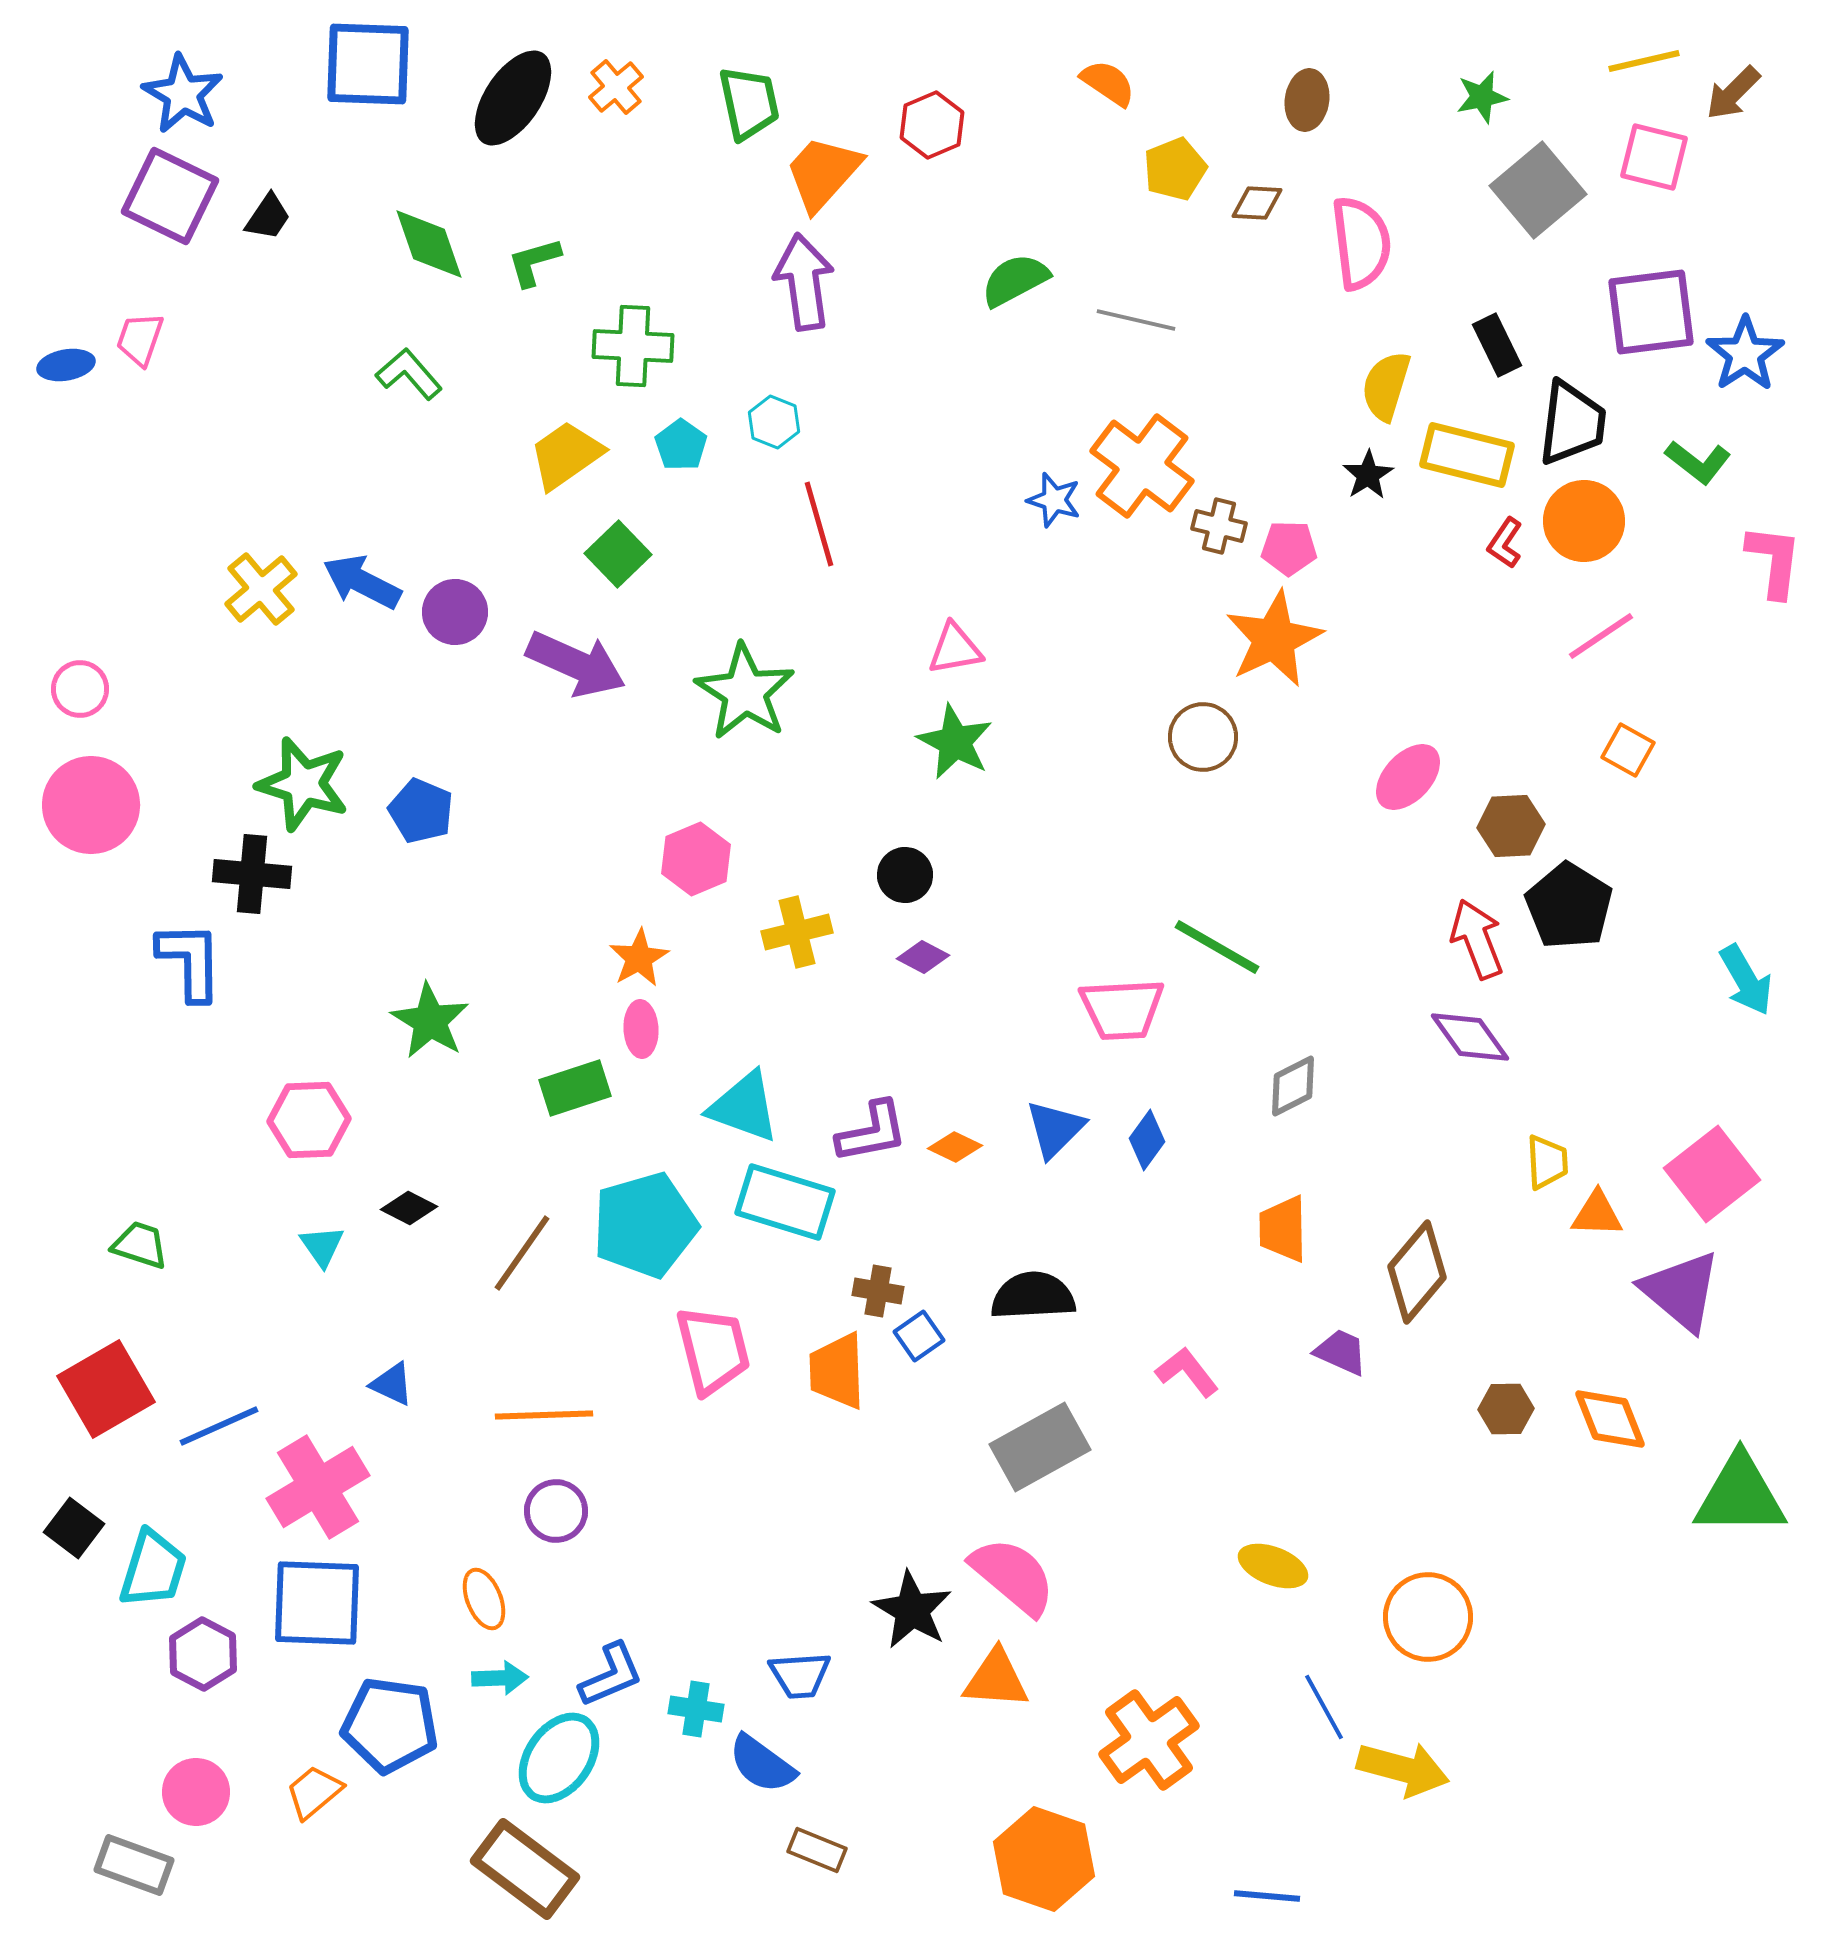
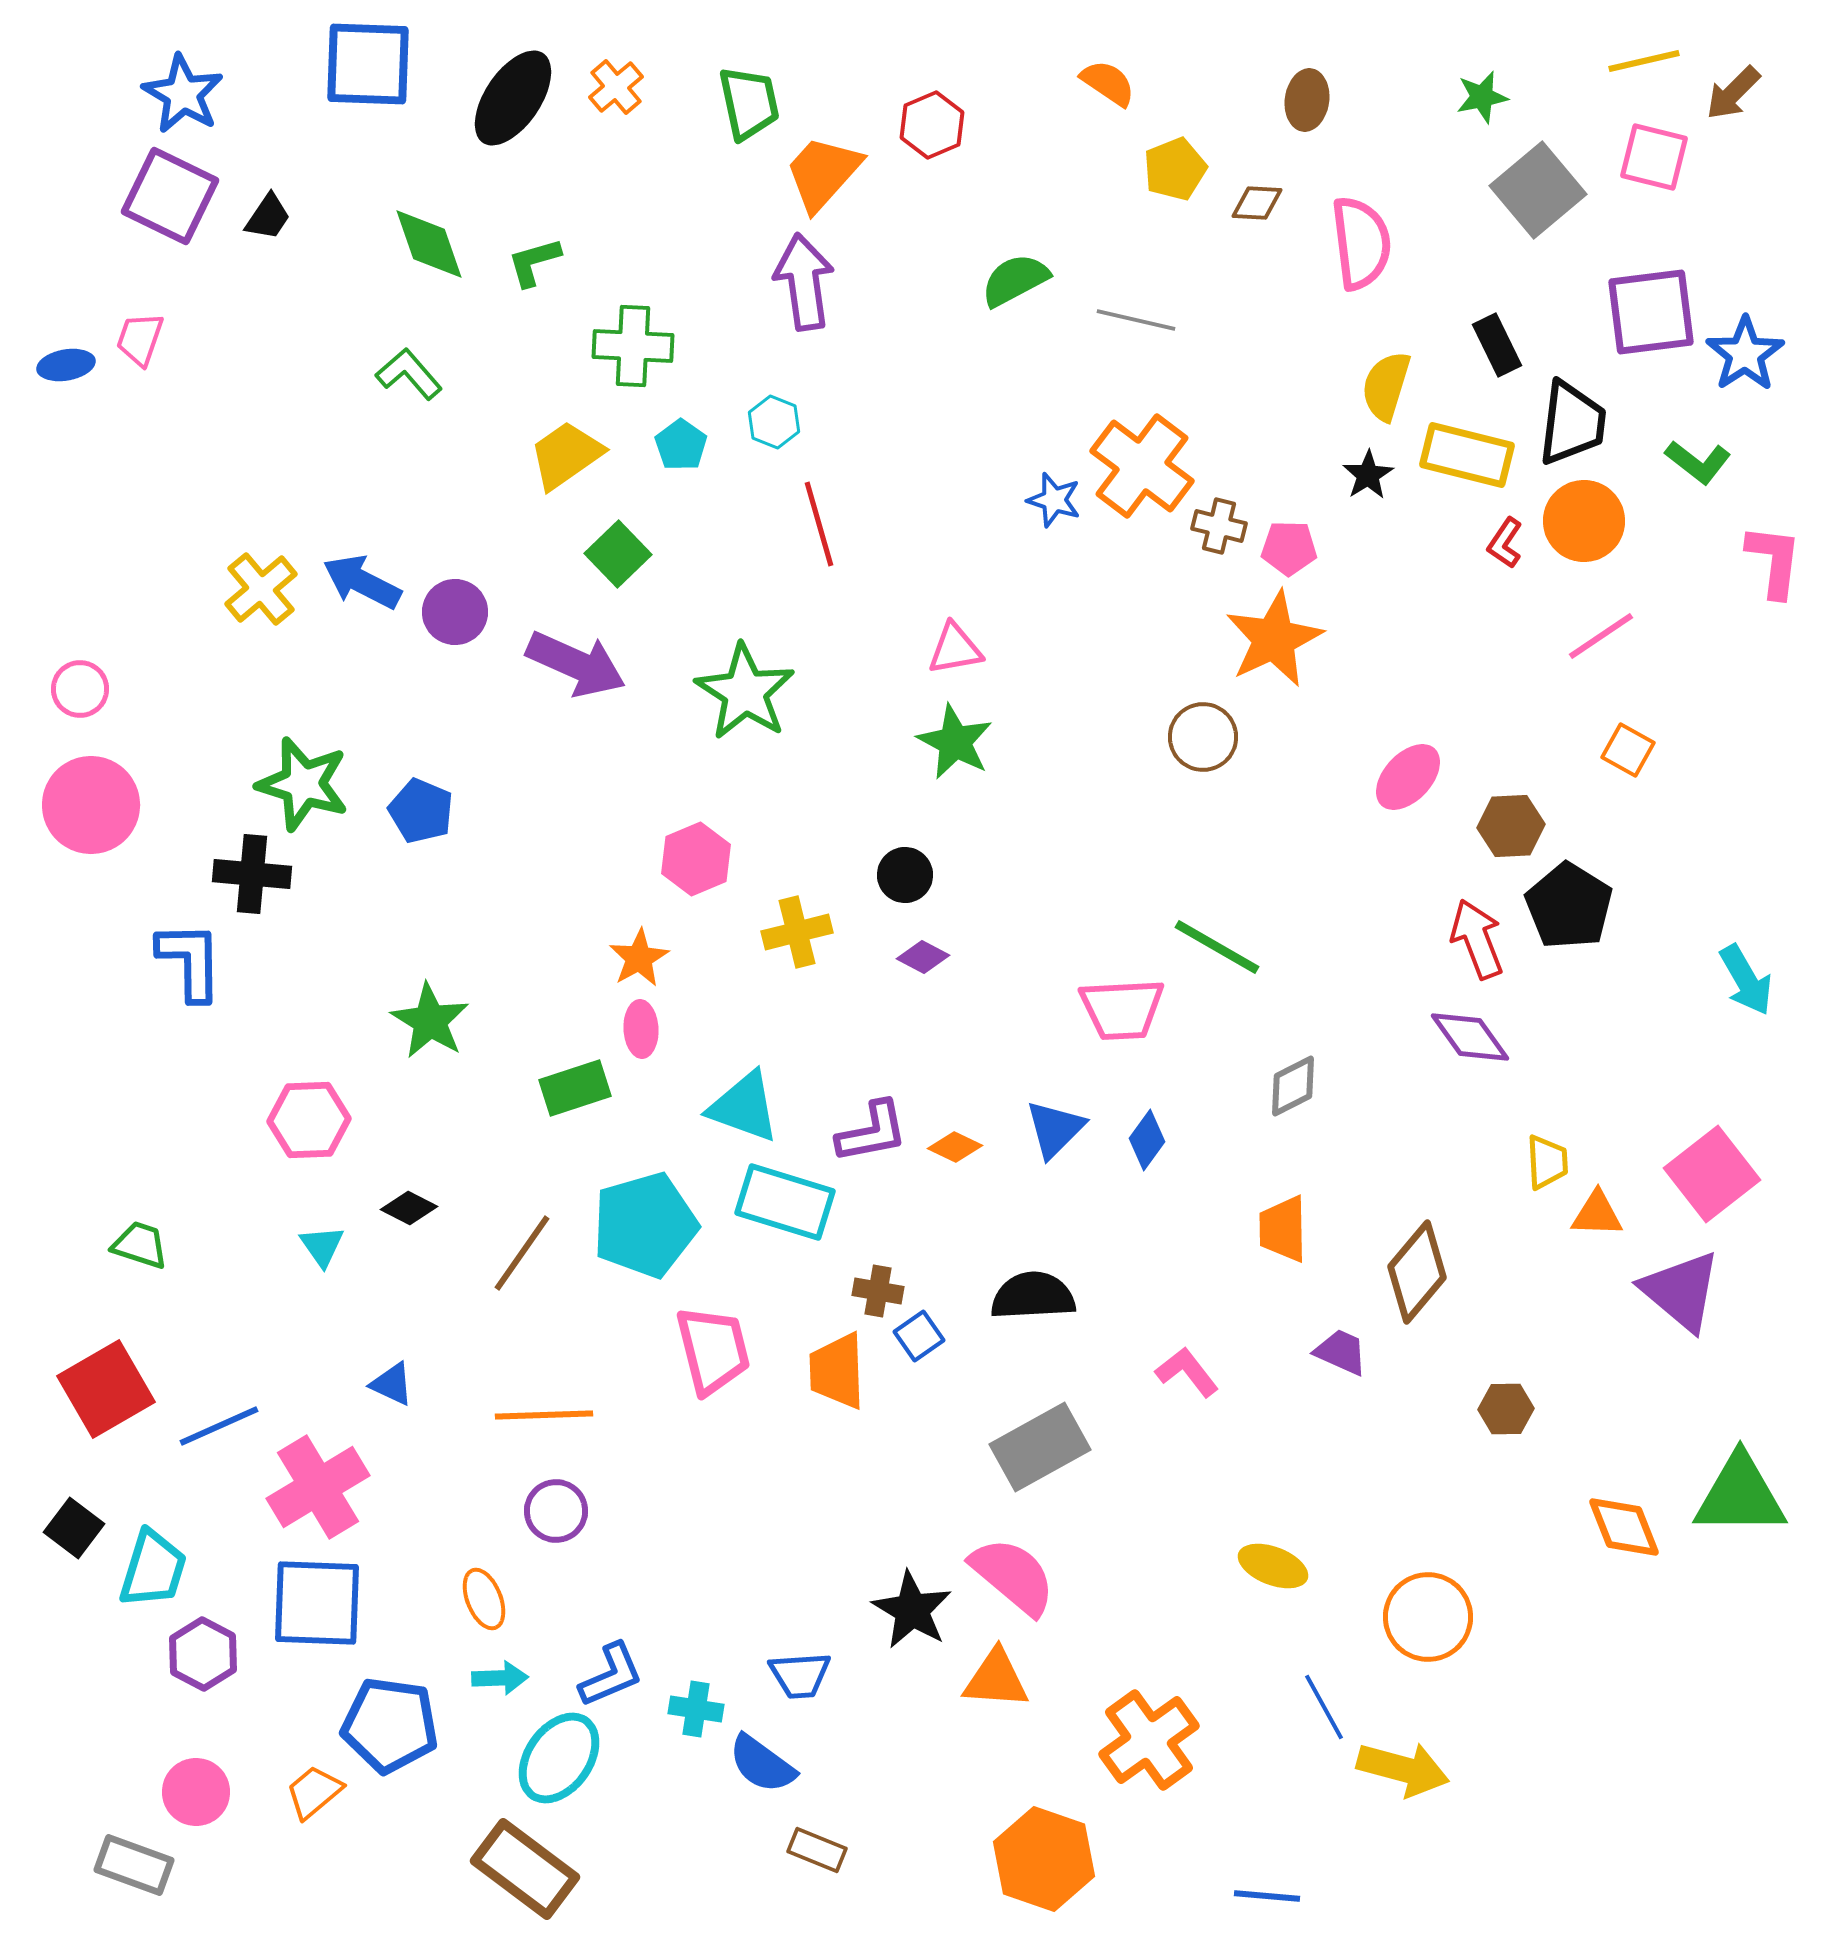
orange diamond at (1610, 1419): moved 14 px right, 108 px down
